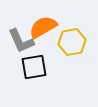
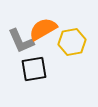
orange semicircle: moved 2 px down
black square: moved 2 px down
